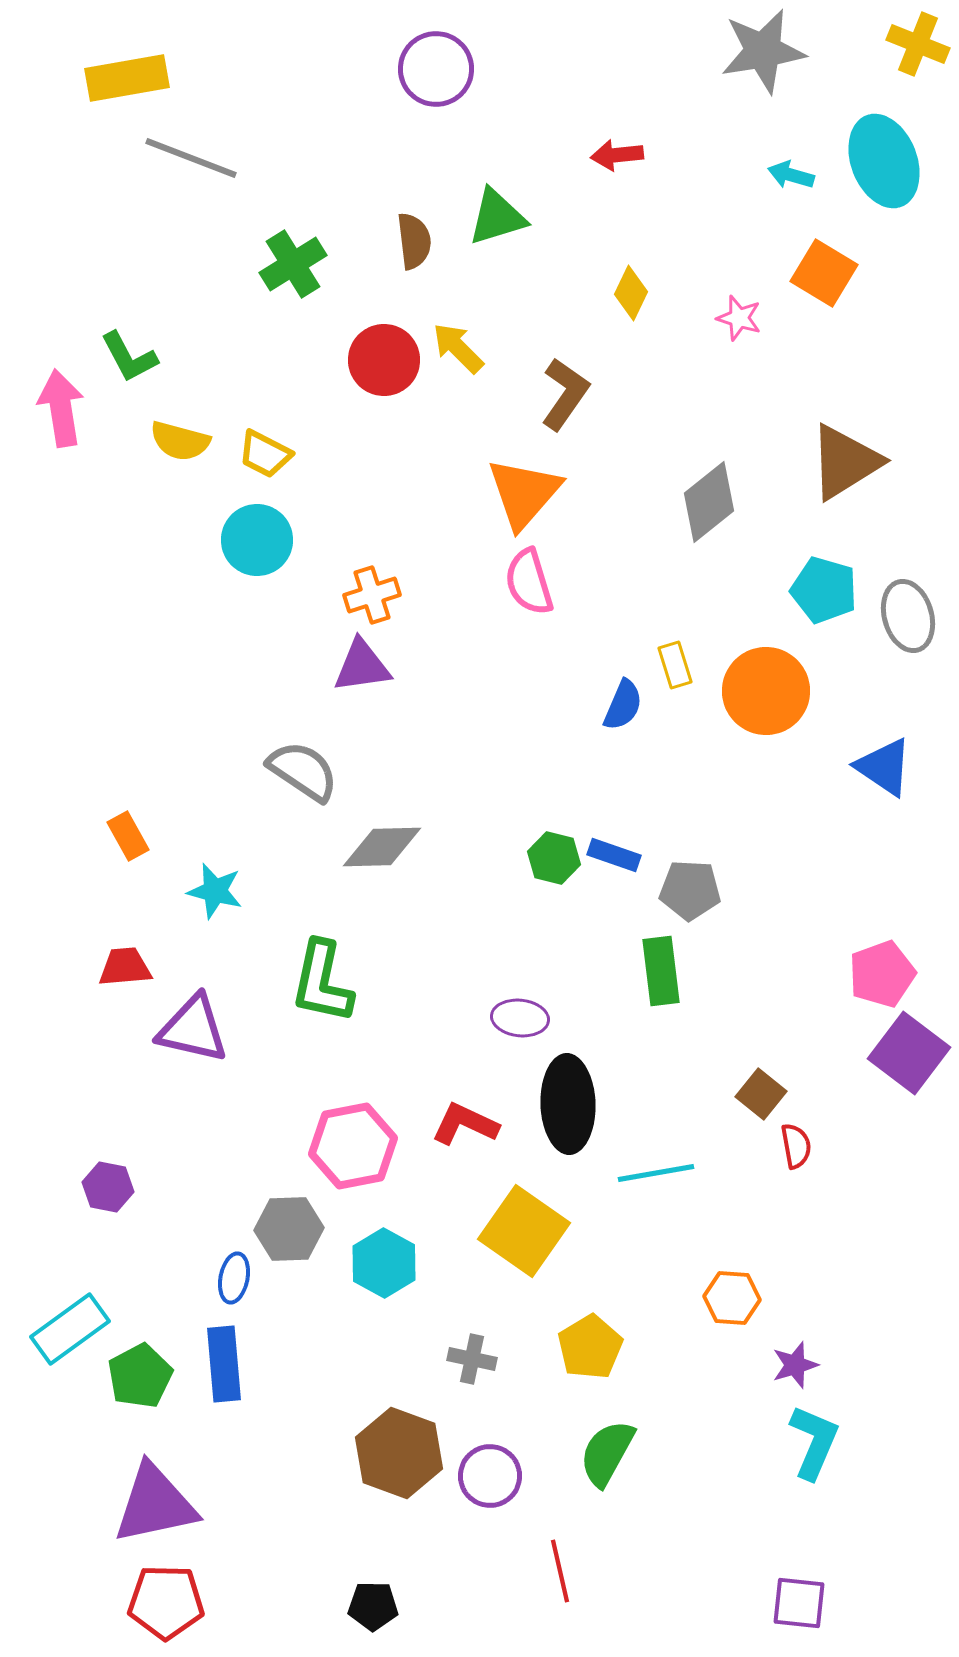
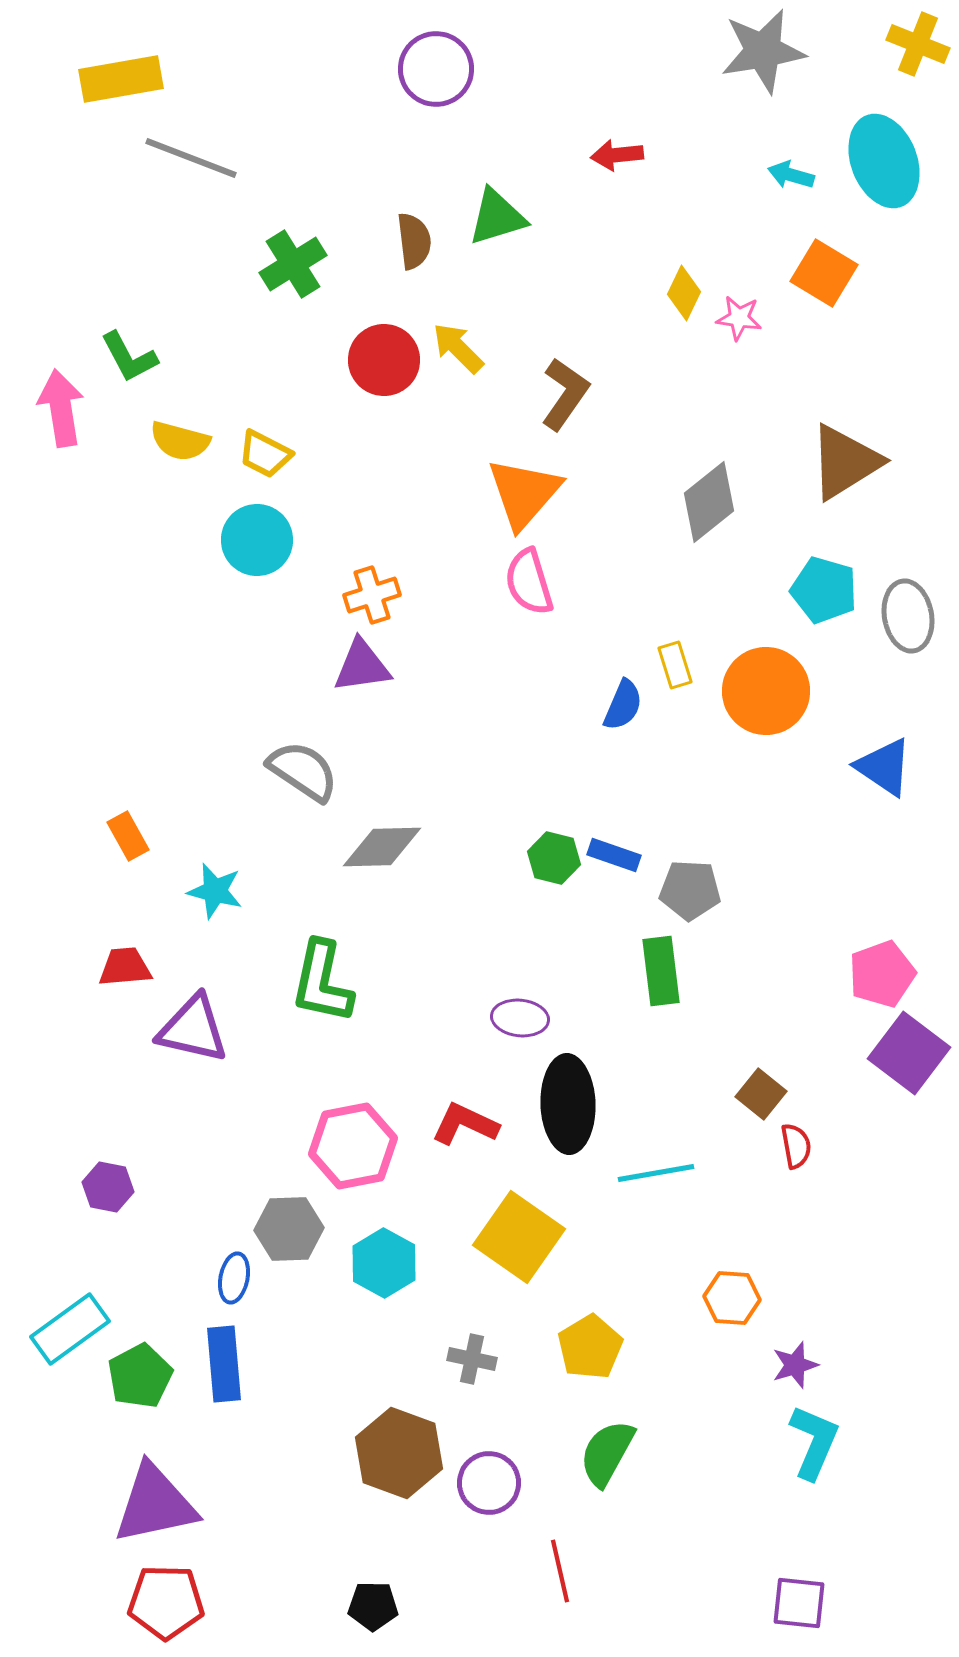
yellow rectangle at (127, 78): moved 6 px left, 1 px down
yellow diamond at (631, 293): moved 53 px right
pink star at (739, 318): rotated 9 degrees counterclockwise
gray ellipse at (908, 616): rotated 6 degrees clockwise
yellow square at (524, 1231): moved 5 px left, 6 px down
purple circle at (490, 1476): moved 1 px left, 7 px down
